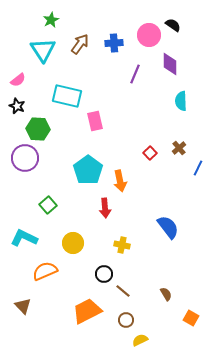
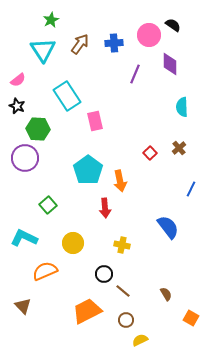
cyan rectangle: rotated 44 degrees clockwise
cyan semicircle: moved 1 px right, 6 px down
blue line: moved 7 px left, 21 px down
